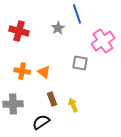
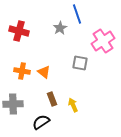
gray star: moved 2 px right
